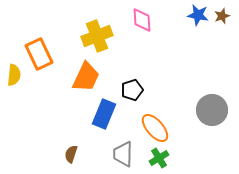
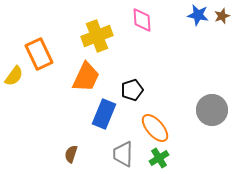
yellow semicircle: moved 1 px down; rotated 30 degrees clockwise
